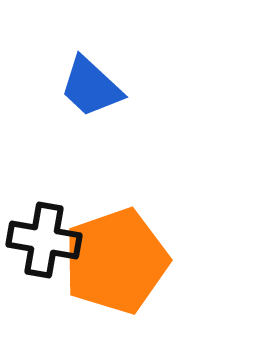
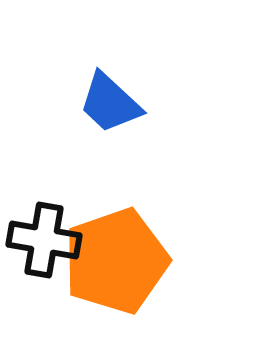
blue trapezoid: moved 19 px right, 16 px down
